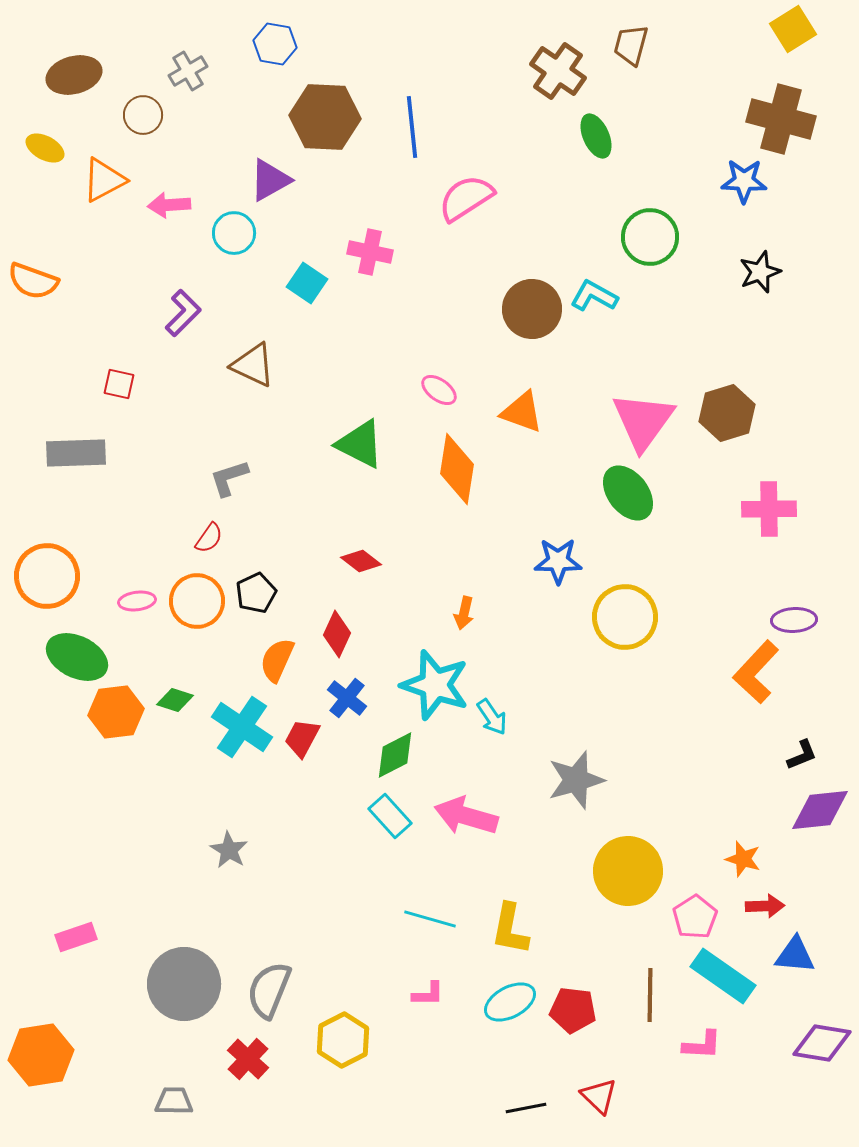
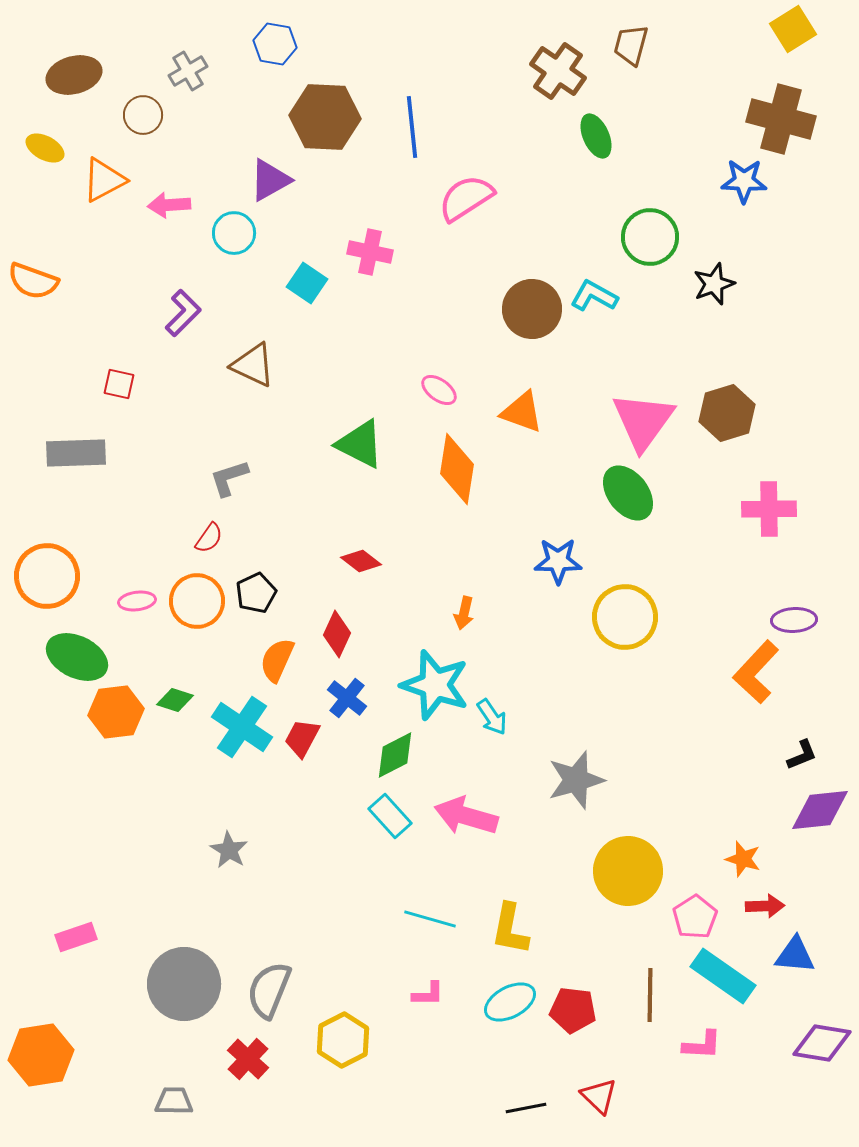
black star at (760, 272): moved 46 px left, 12 px down
